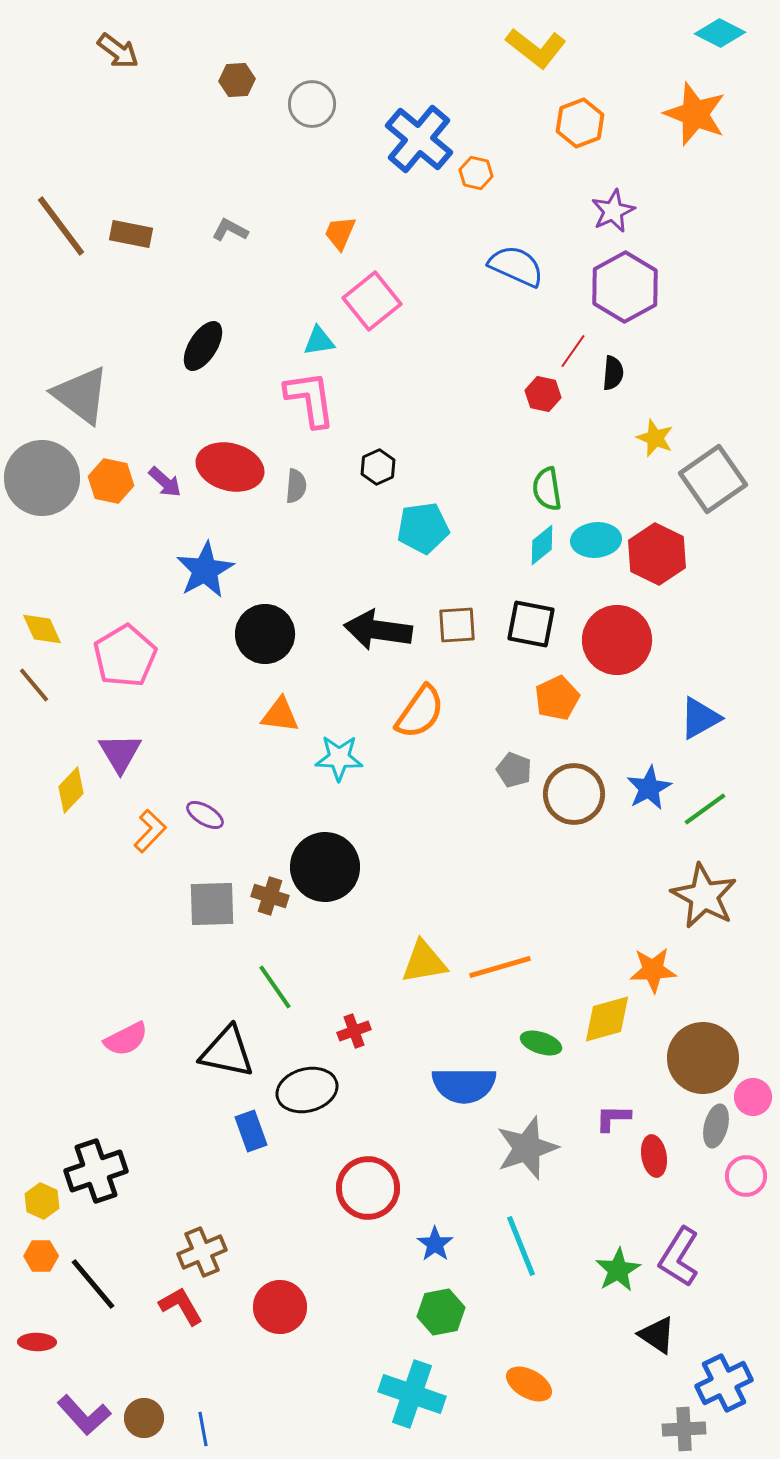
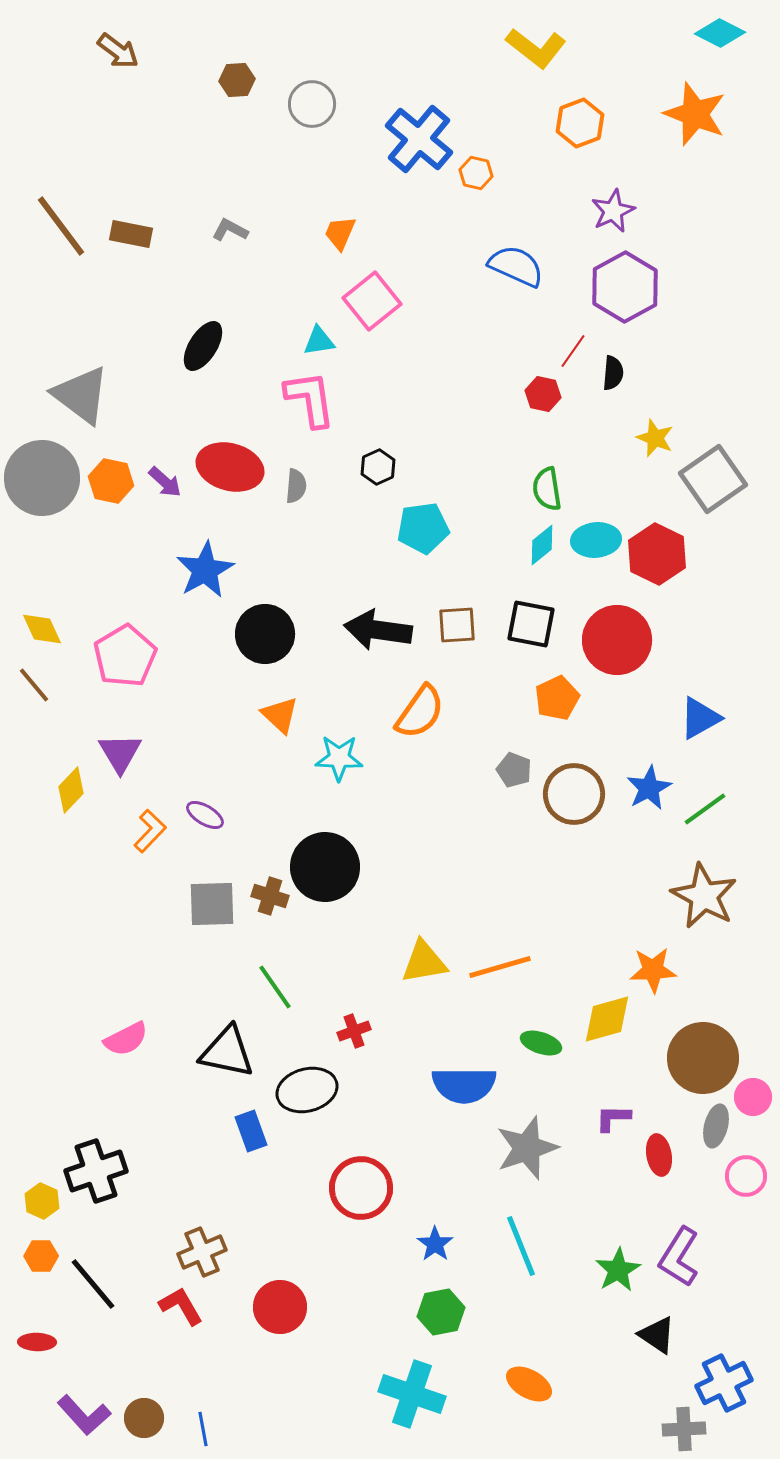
orange triangle at (280, 715): rotated 36 degrees clockwise
red ellipse at (654, 1156): moved 5 px right, 1 px up
red circle at (368, 1188): moved 7 px left
